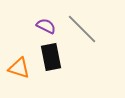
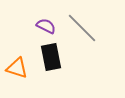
gray line: moved 1 px up
orange triangle: moved 2 px left
